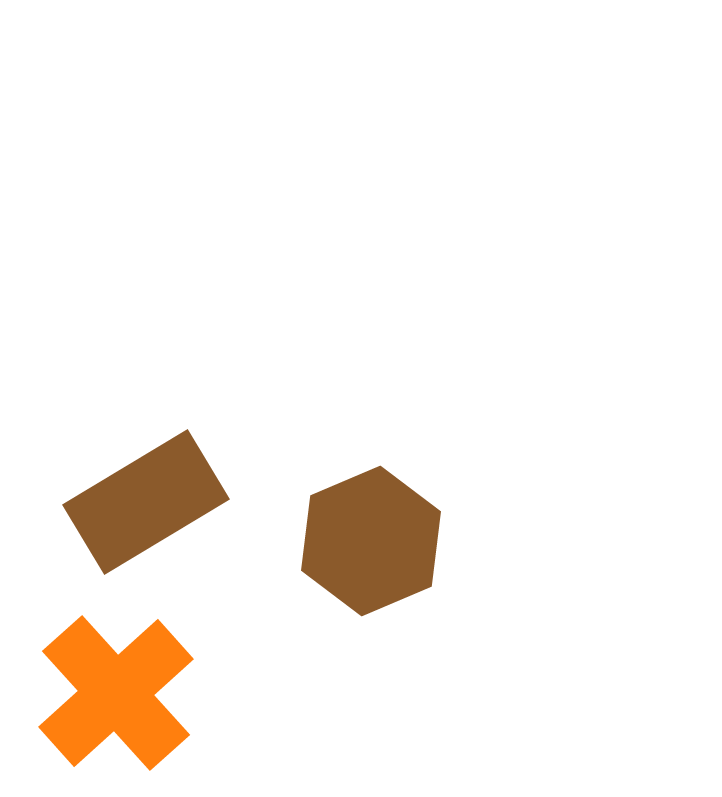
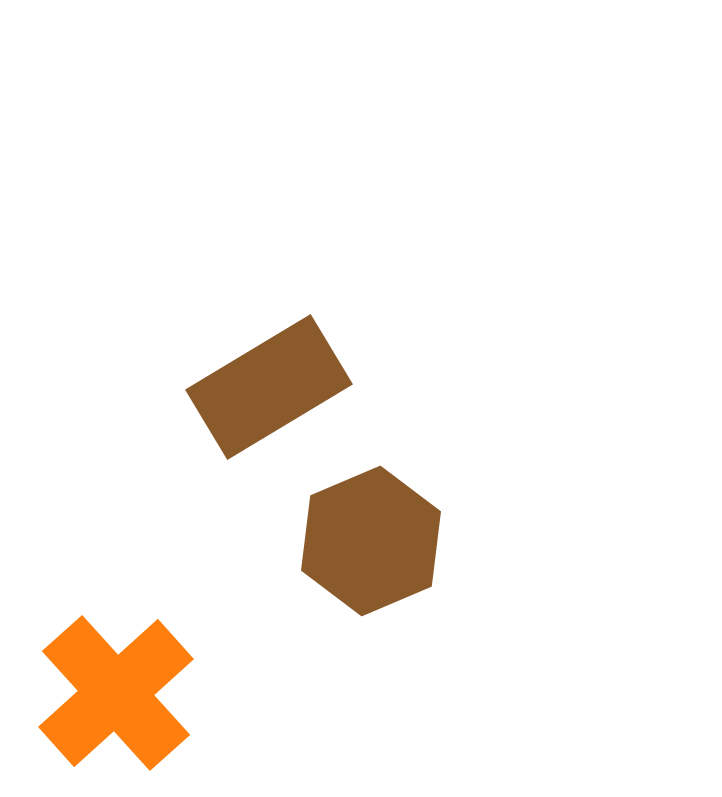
brown rectangle: moved 123 px right, 115 px up
